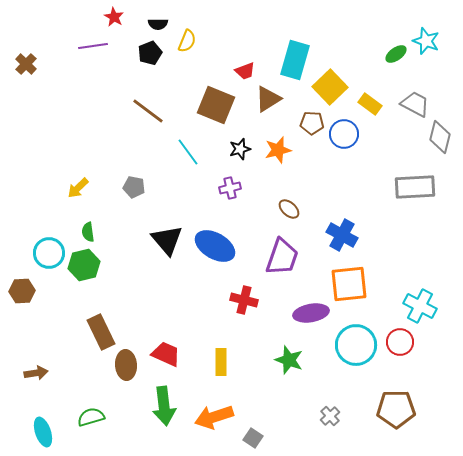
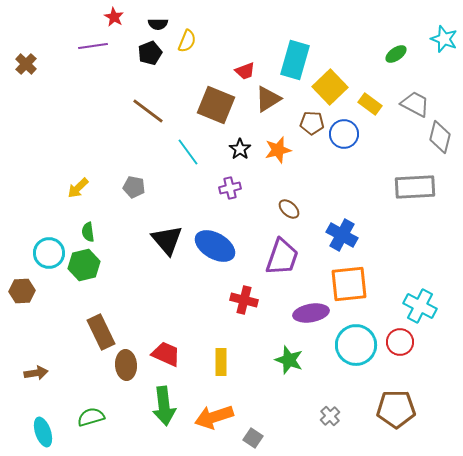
cyan star at (426, 41): moved 18 px right, 2 px up
black star at (240, 149): rotated 20 degrees counterclockwise
